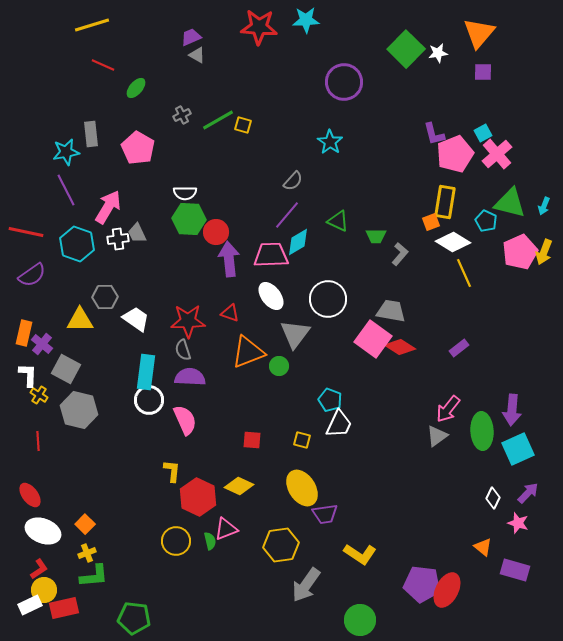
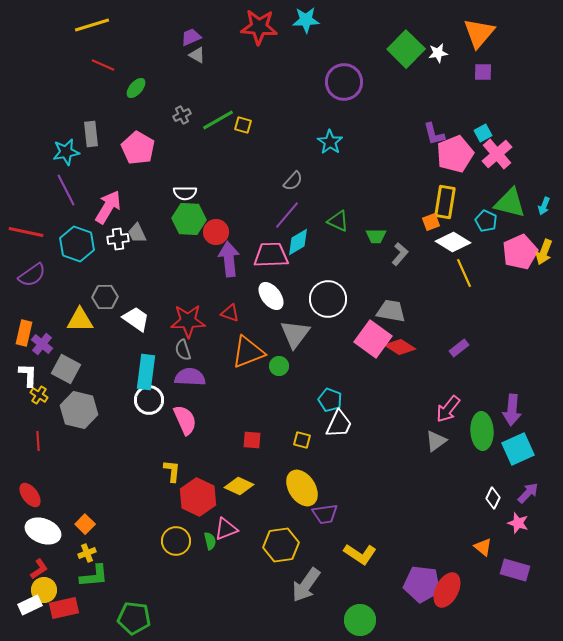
gray triangle at (437, 436): moved 1 px left, 5 px down
